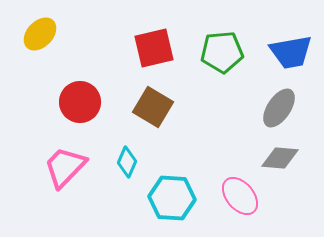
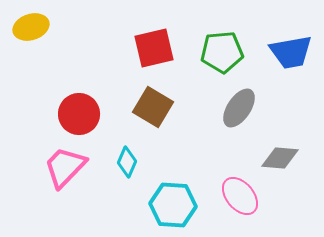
yellow ellipse: moved 9 px left, 7 px up; rotated 28 degrees clockwise
red circle: moved 1 px left, 12 px down
gray ellipse: moved 40 px left
cyan hexagon: moved 1 px right, 7 px down
